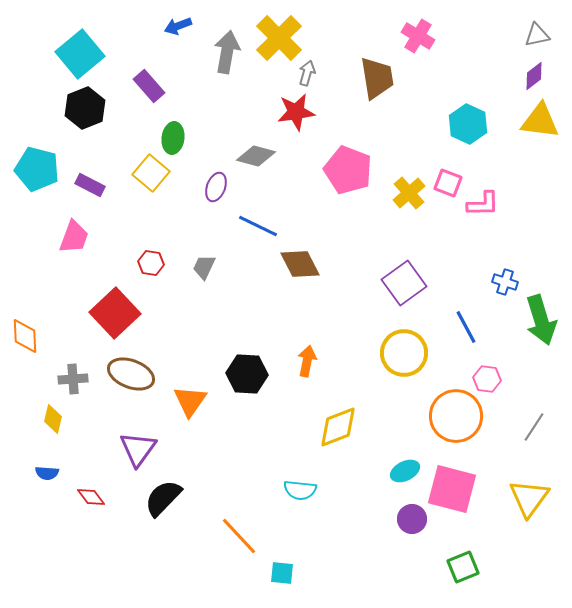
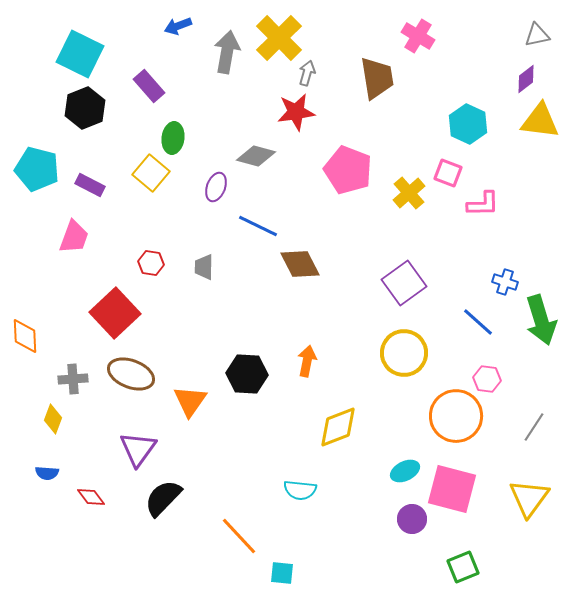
cyan square at (80, 54): rotated 24 degrees counterclockwise
purple diamond at (534, 76): moved 8 px left, 3 px down
pink square at (448, 183): moved 10 px up
gray trapezoid at (204, 267): rotated 24 degrees counterclockwise
blue line at (466, 327): moved 12 px right, 5 px up; rotated 20 degrees counterclockwise
yellow diamond at (53, 419): rotated 8 degrees clockwise
